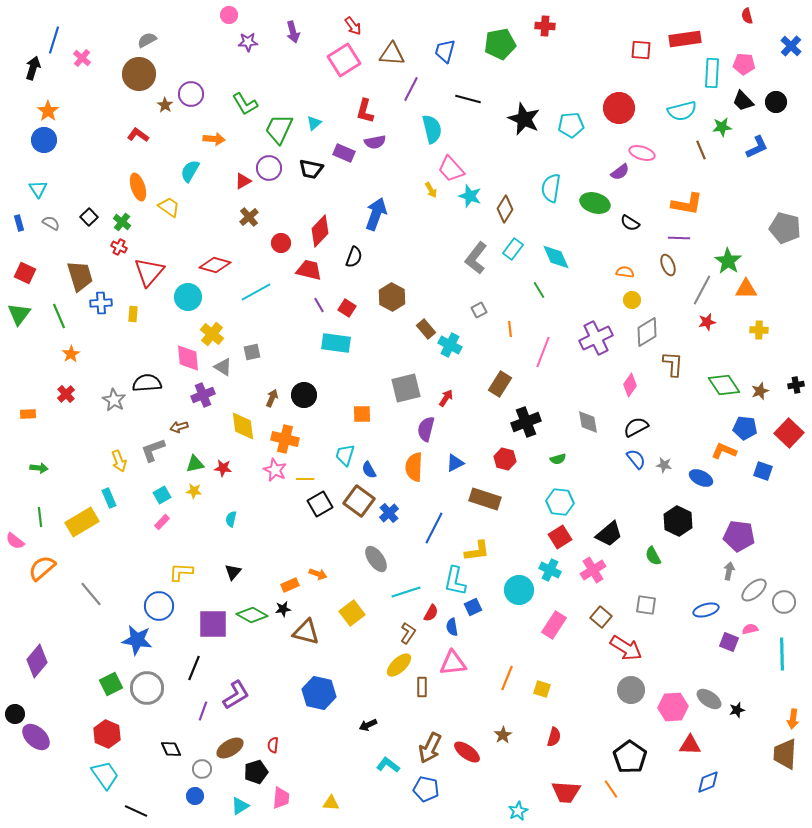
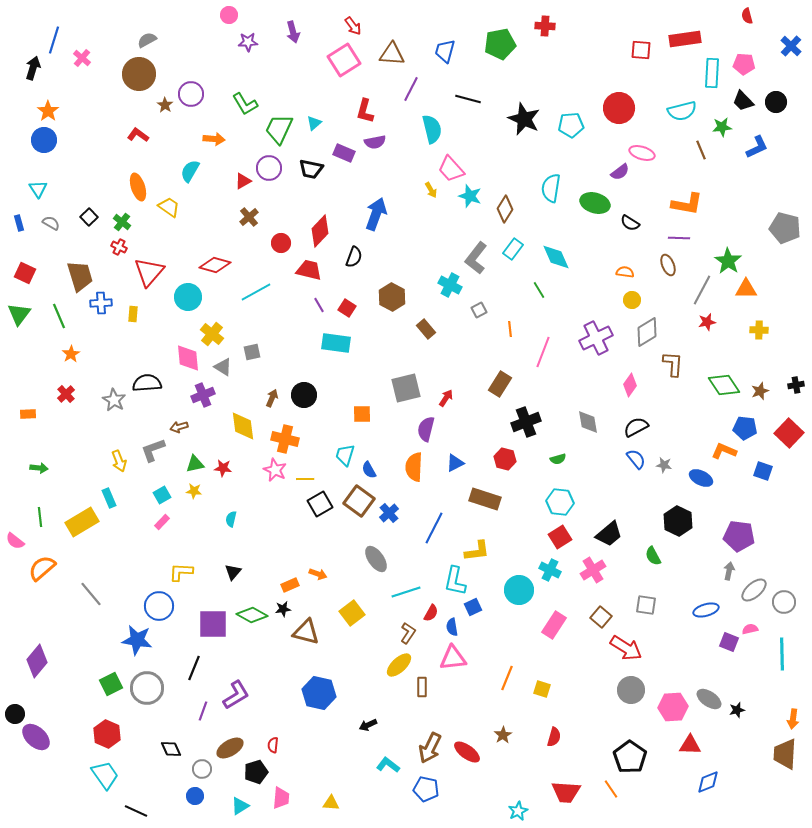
cyan cross at (450, 345): moved 60 px up
pink triangle at (453, 663): moved 5 px up
